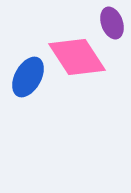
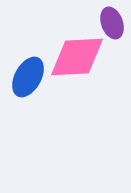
pink diamond: rotated 60 degrees counterclockwise
